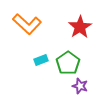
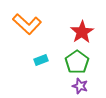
red star: moved 2 px right, 5 px down
green pentagon: moved 9 px right, 1 px up
